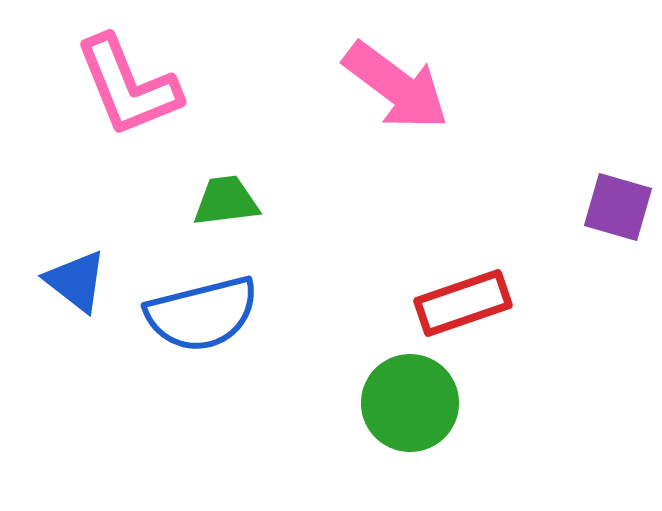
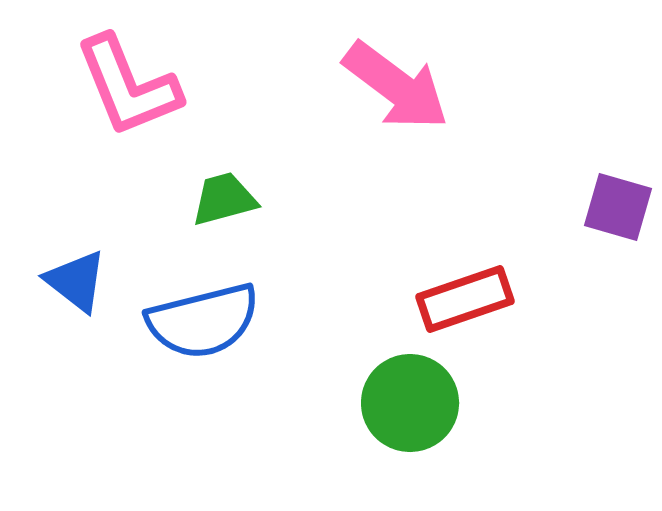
green trapezoid: moved 2 px left, 2 px up; rotated 8 degrees counterclockwise
red rectangle: moved 2 px right, 4 px up
blue semicircle: moved 1 px right, 7 px down
